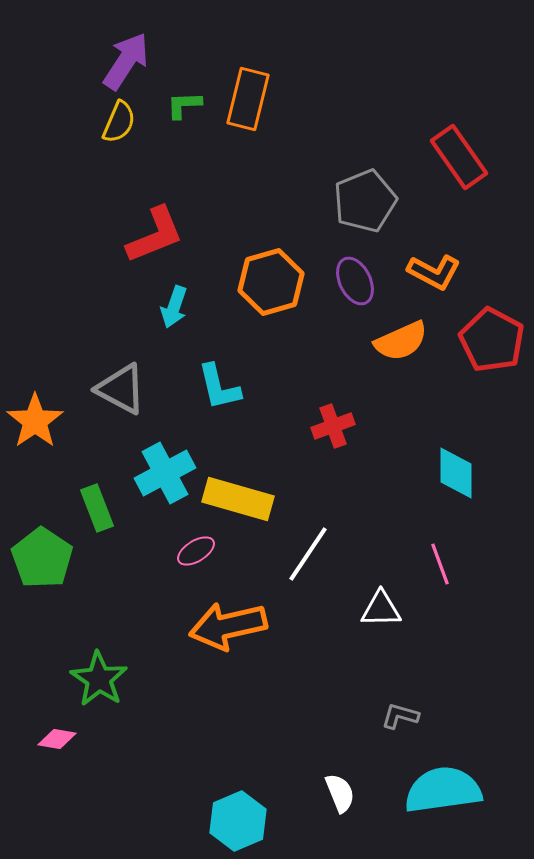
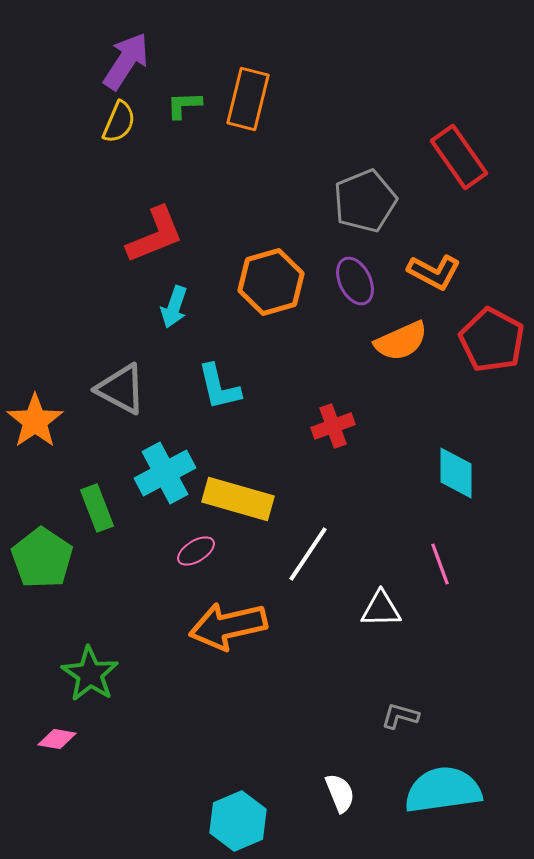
green star: moved 9 px left, 5 px up
